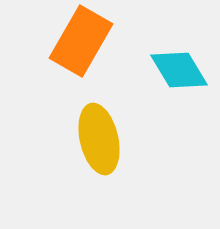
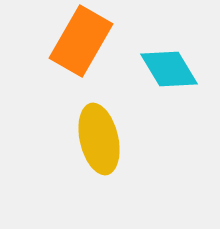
cyan diamond: moved 10 px left, 1 px up
